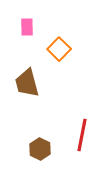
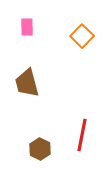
orange square: moved 23 px right, 13 px up
